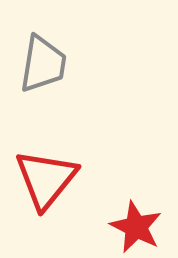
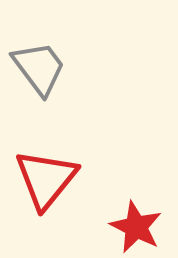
gray trapezoid: moved 4 px left, 4 px down; rotated 46 degrees counterclockwise
